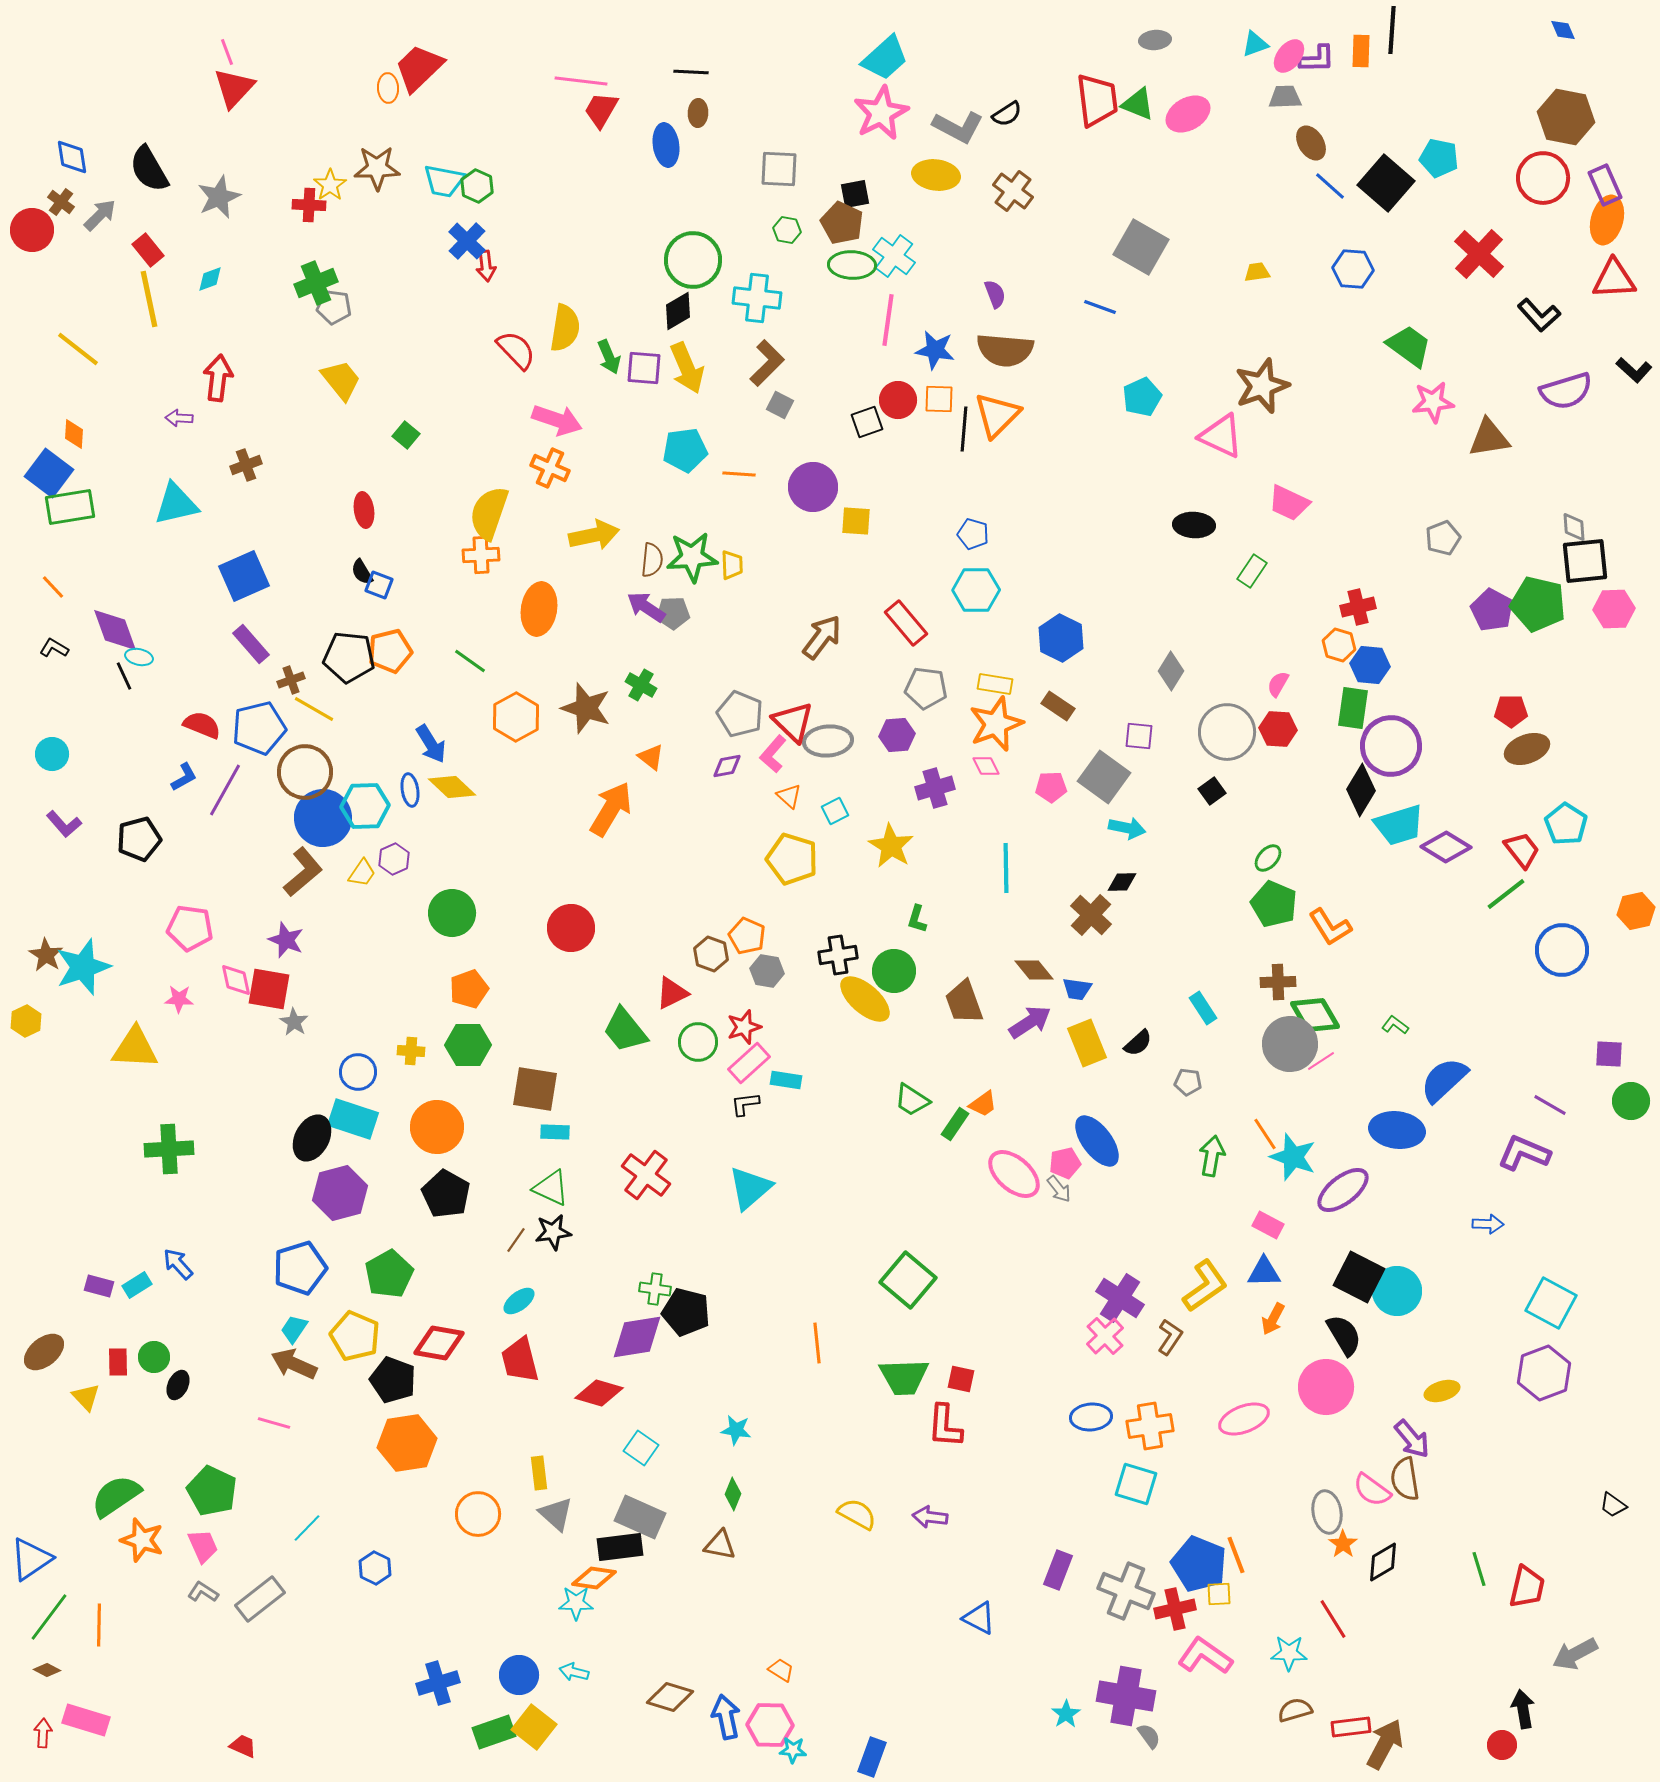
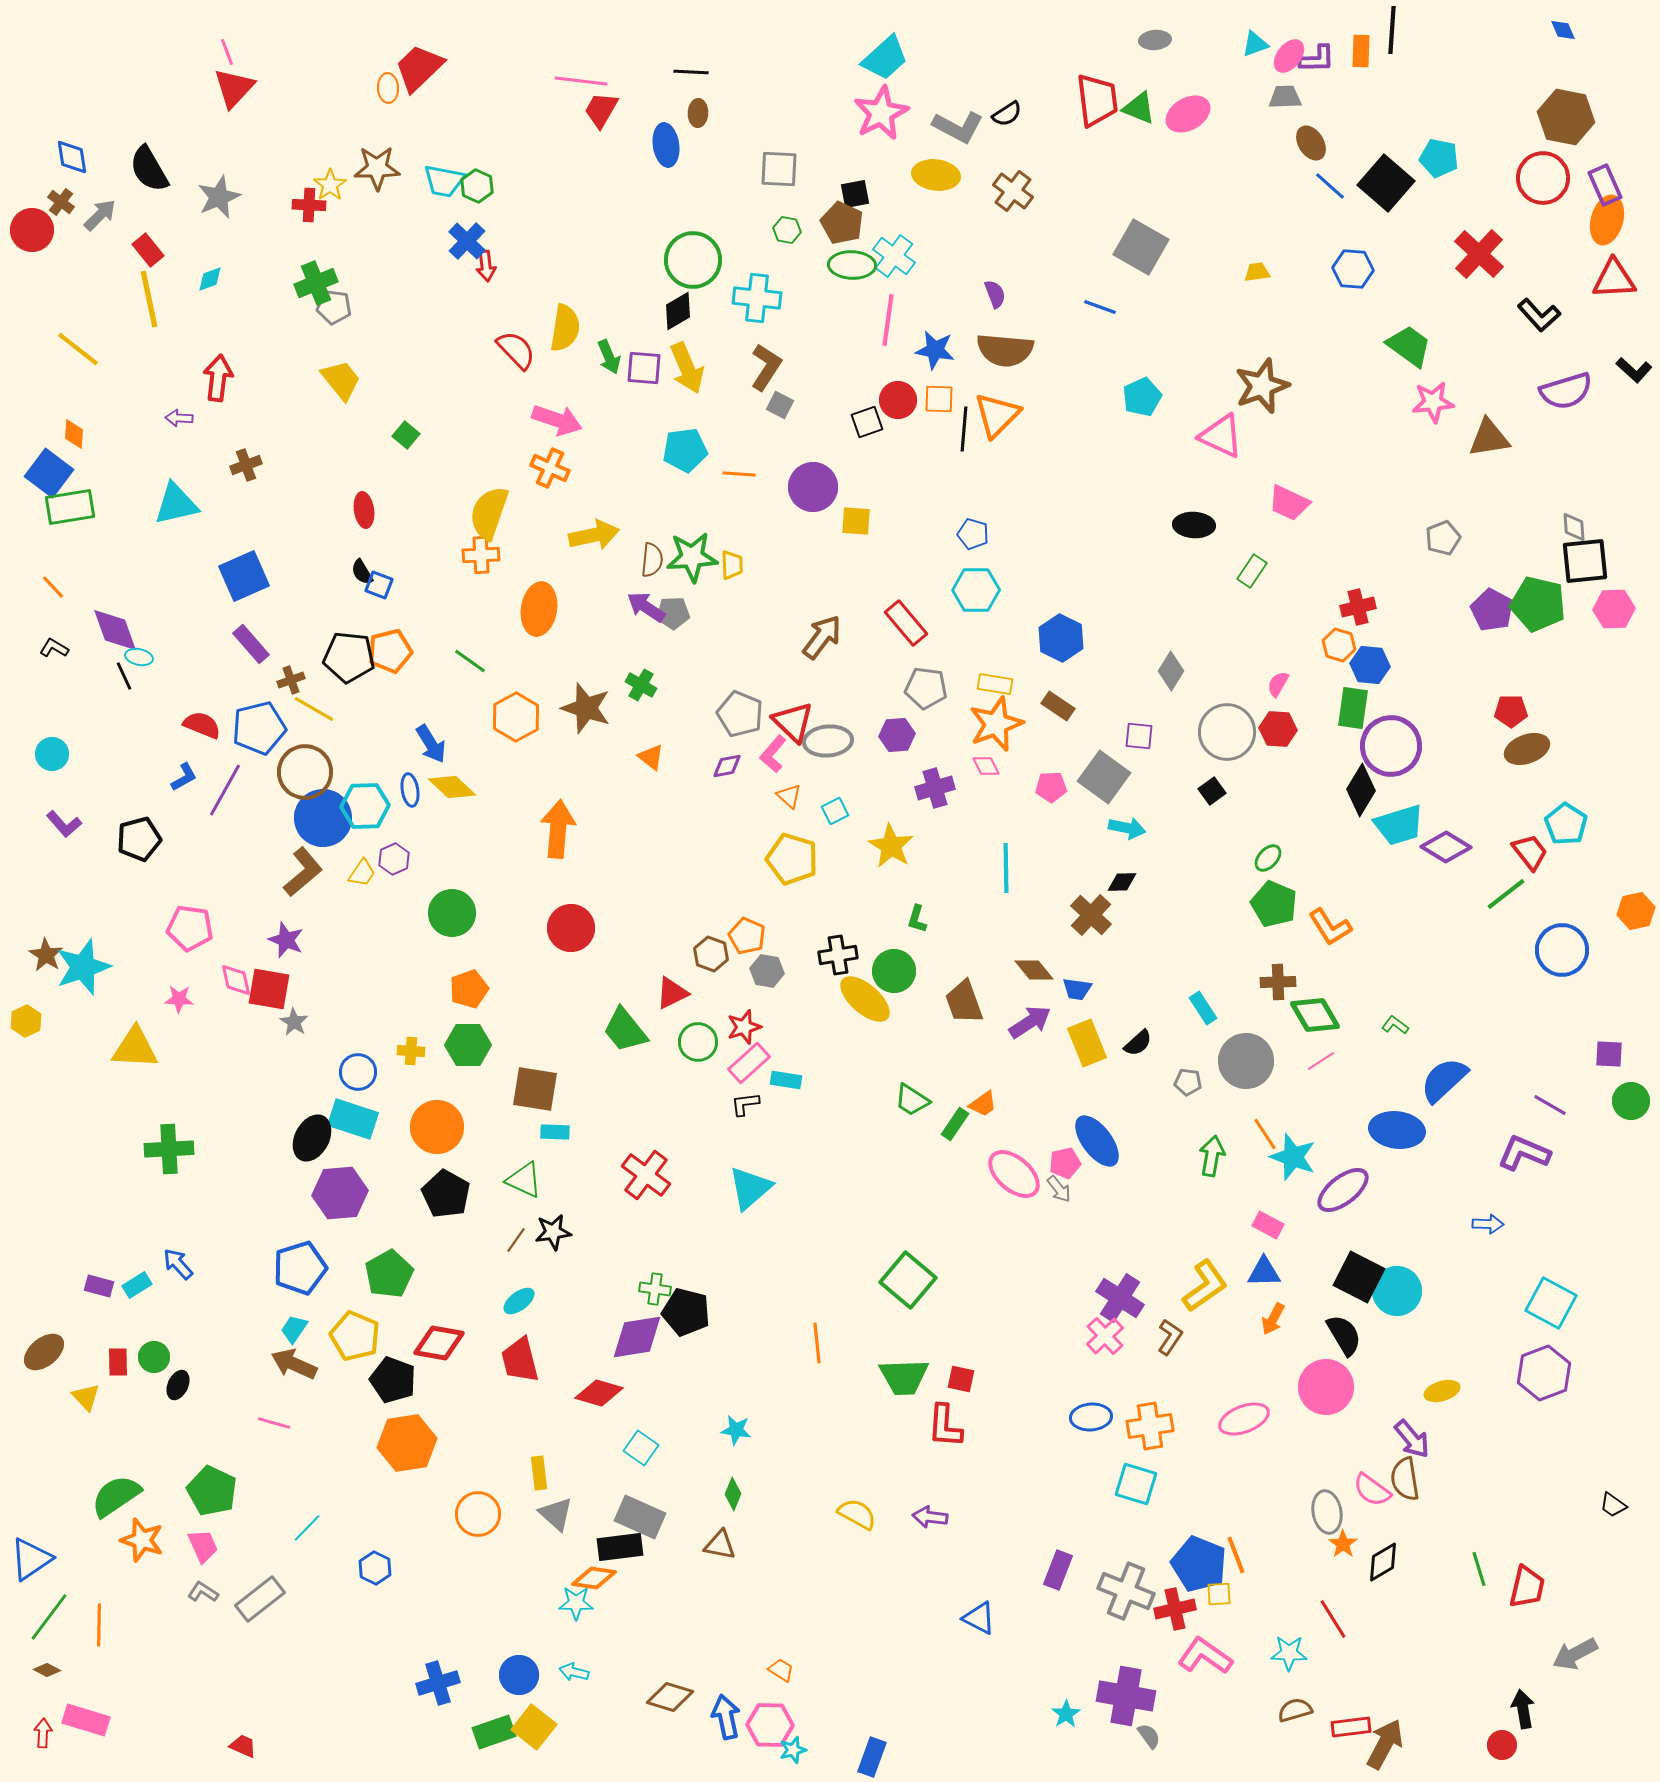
green triangle at (1138, 104): moved 1 px right, 4 px down
brown L-shape at (767, 363): moved 1 px left, 4 px down; rotated 12 degrees counterclockwise
orange arrow at (611, 809): moved 53 px left, 20 px down; rotated 26 degrees counterclockwise
red trapezoid at (1522, 850): moved 8 px right, 2 px down
gray circle at (1290, 1044): moved 44 px left, 17 px down
green triangle at (551, 1188): moved 27 px left, 8 px up
purple hexagon at (340, 1193): rotated 10 degrees clockwise
cyan star at (793, 1750): rotated 20 degrees counterclockwise
